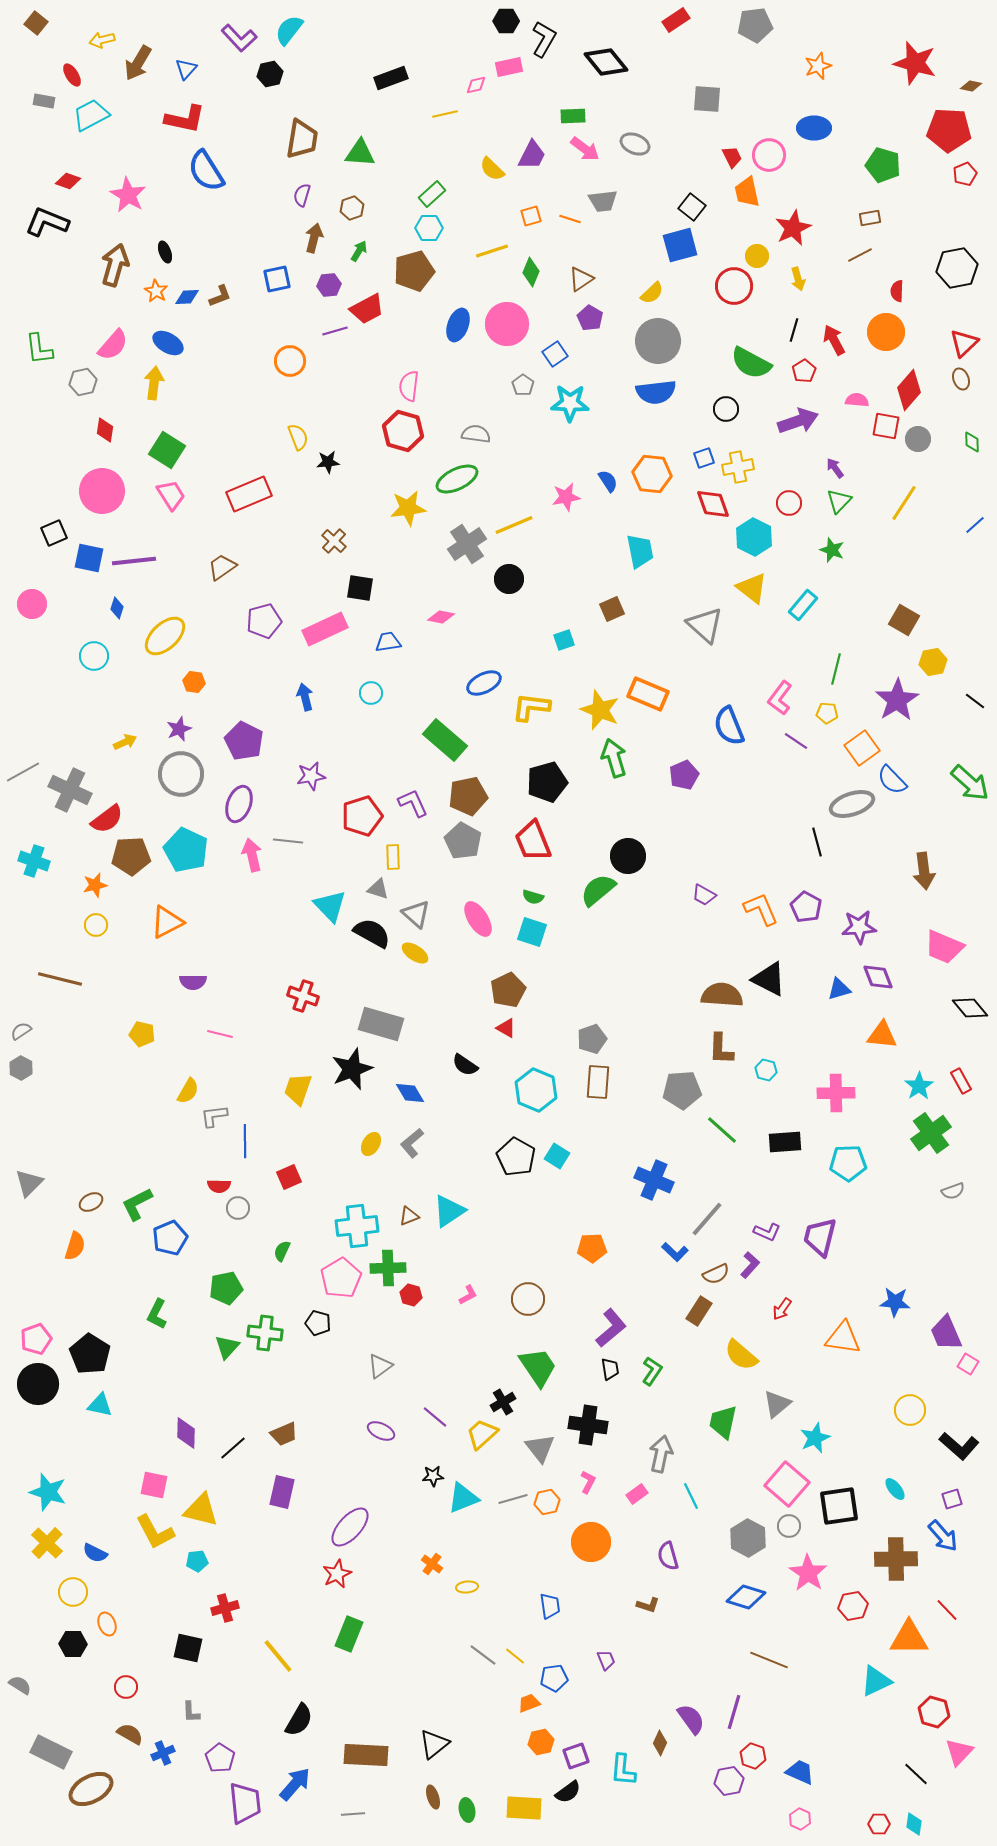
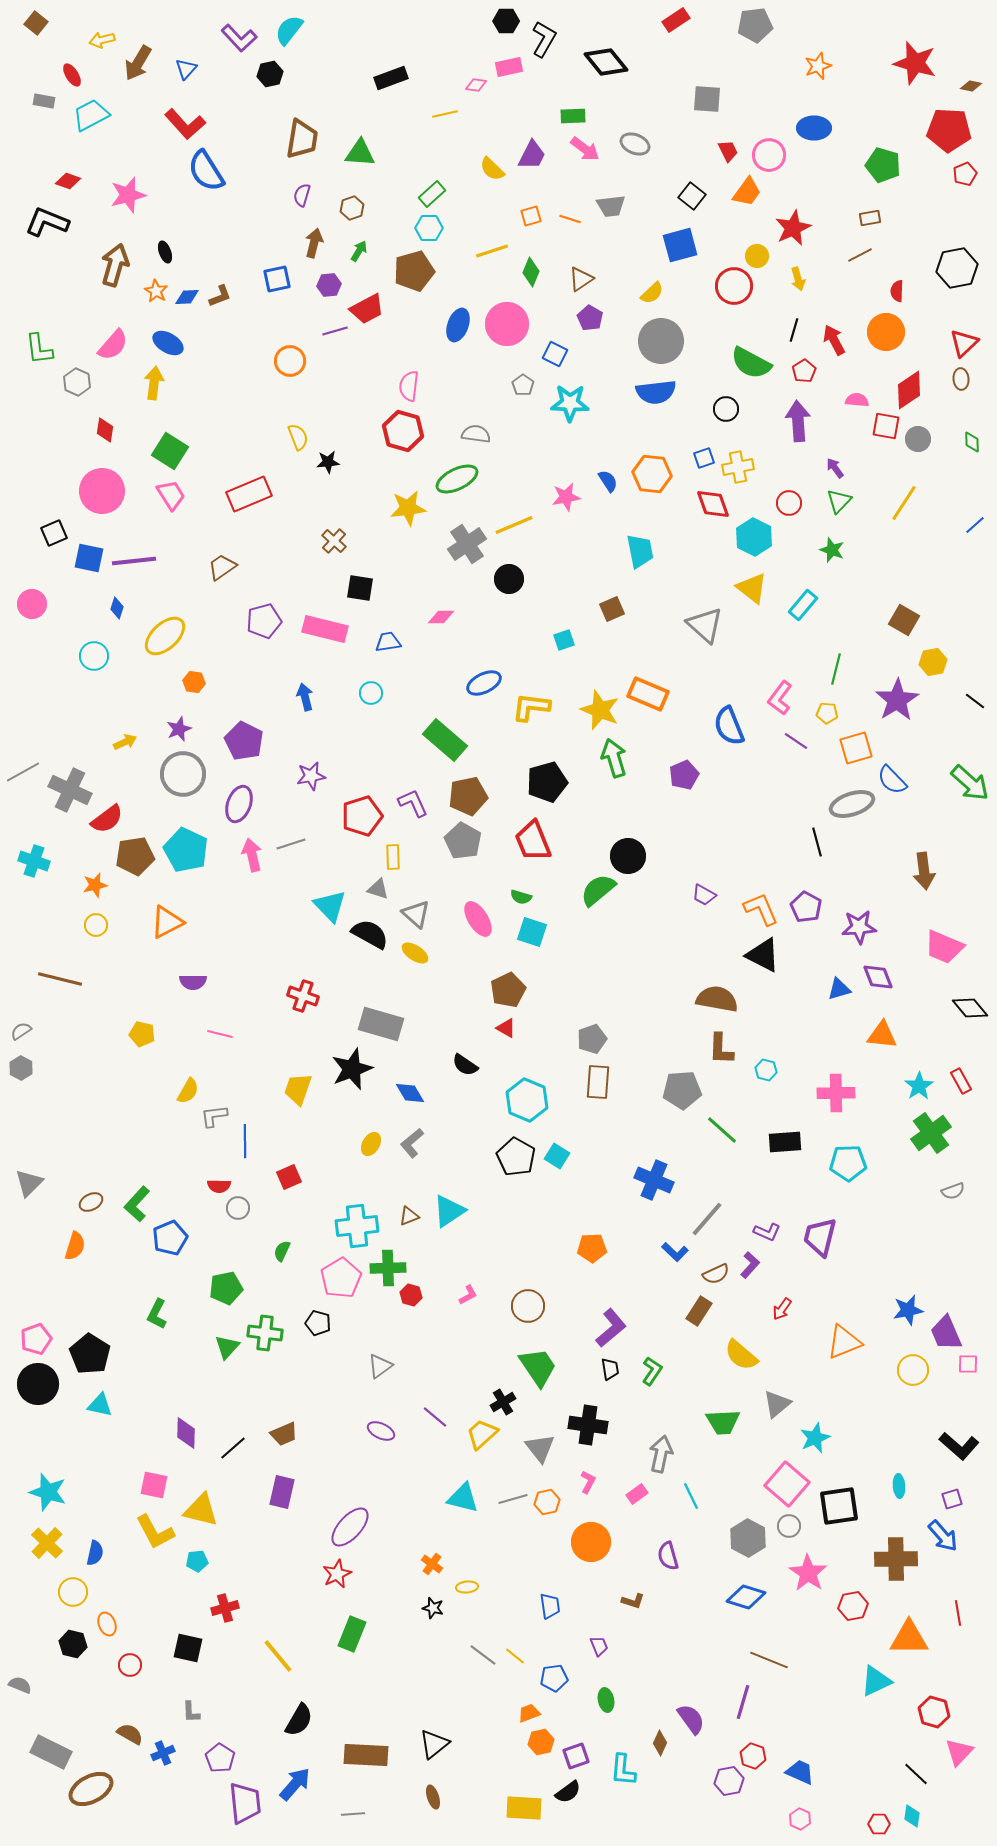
pink diamond at (476, 85): rotated 20 degrees clockwise
red L-shape at (185, 119): moved 5 px down; rotated 36 degrees clockwise
red trapezoid at (732, 157): moved 4 px left, 6 px up
orange trapezoid at (747, 192): rotated 132 degrees counterclockwise
pink star at (128, 195): rotated 27 degrees clockwise
gray trapezoid at (603, 201): moved 8 px right, 5 px down
black square at (692, 207): moved 11 px up
brown arrow at (314, 238): moved 5 px down
gray circle at (658, 341): moved 3 px right
blue square at (555, 354): rotated 30 degrees counterclockwise
brown ellipse at (961, 379): rotated 15 degrees clockwise
gray hexagon at (83, 382): moved 6 px left; rotated 24 degrees counterclockwise
red diamond at (909, 390): rotated 15 degrees clockwise
purple arrow at (798, 421): rotated 75 degrees counterclockwise
green square at (167, 450): moved 3 px right, 1 px down
pink diamond at (441, 617): rotated 12 degrees counterclockwise
pink rectangle at (325, 629): rotated 39 degrees clockwise
orange square at (862, 748): moved 6 px left; rotated 20 degrees clockwise
gray circle at (181, 774): moved 2 px right
gray line at (288, 841): moved 3 px right, 3 px down; rotated 24 degrees counterclockwise
brown pentagon at (131, 856): moved 4 px right; rotated 6 degrees counterclockwise
green semicircle at (533, 897): moved 12 px left
black semicircle at (372, 933): moved 2 px left, 1 px down
black triangle at (769, 979): moved 6 px left, 24 px up
brown semicircle at (722, 995): moved 5 px left, 4 px down; rotated 6 degrees clockwise
cyan hexagon at (536, 1090): moved 9 px left, 10 px down
green L-shape at (137, 1204): rotated 21 degrees counterclockwise
brown circle at (528, 1299): moved 7 px down
blue star at (895, 1302): moved 13 px right, 8 px down; rotated 16 degrees counterclockwise
orange triangle at (843, 1338): moved 1 px right, 4 px down; rotated 30 degrees counterclockwise
pink square at (968, 1364): rotated 30 degrees counterclockwise
yellow circle at (910, 1410): moved 3 px right, 40 px up
green trapezoid at (723, 1422): rotated 105 degrees counterclockwise
black star at (433, 1476): moved 132 px down; rotated 20 degrees clockwise
cyan ellipse at (895, 1489): moved 4 px right, 3 px up; rotated 35 degrees clockwise
cyan triangle at (463, 1498): rotated 36 degrees clockwise
blue semicircle at (95, 1553): rotated 105 degrees counterclockwise
brown L-shape at (648, 1605): moved 15 px left, 4 px up
red line at (947, 1610): moved 11 px right, 3 px down; rotated 35 degrees clockwise
green rectangle at (349, 1634): moved 3 px right
black hexagon at (73, 1644): rotated 12 degrees clockwise
purple trapezoid at (606, 1660): moved 7 px left, 14 px up
gray semicircle at (20, 1685): rotated 10 degrees counterclockwise
red circle at (126, 1687): moved 4 px right, 22 px up
orange trapezoid at (529, 1703): moved 10 px down
purple line at (734, 1712): moved 9 px right, 10 px up
green ellipse at (467, 1810): moved 139 px right, 110 px up
cyan diamond at (914, 1824): moved 2 px left, 8 px up
